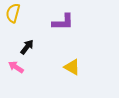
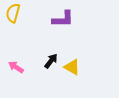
purple L-shape: moved 3 px up
black arrow: moved 24 px right, 14 px down
